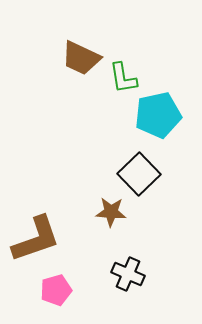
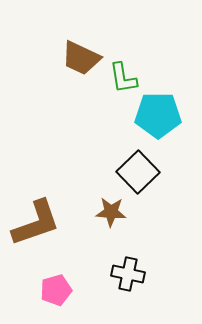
cyan pentagon: rotated 12 degrees clockwise
black square: moved 1 px left, 2 px up
brown L-shape: moved 16 px up
black cross: rotated 12 degrees counterclockwise
